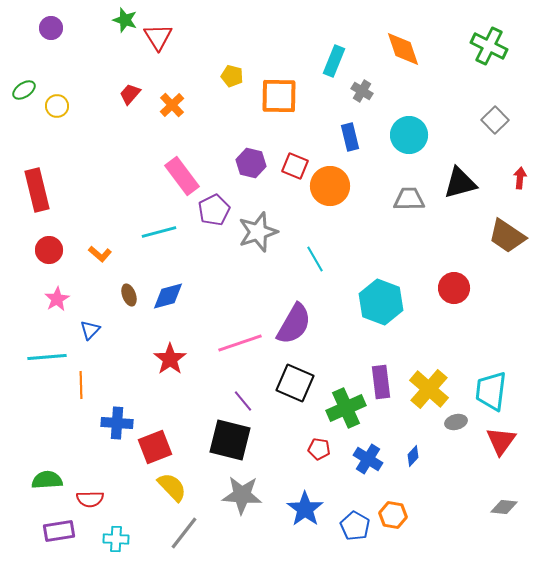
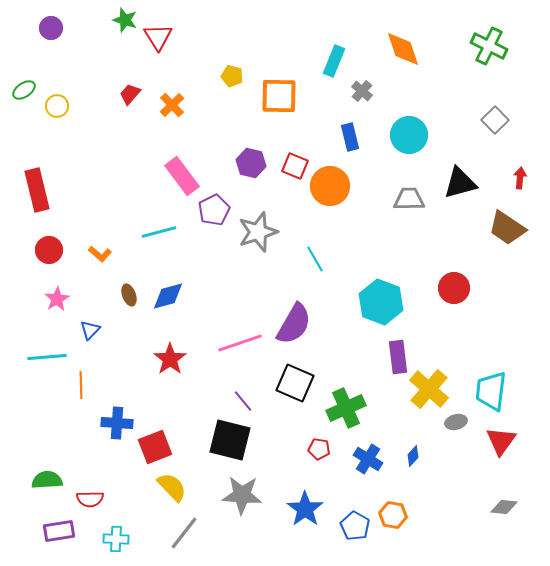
gray cross at (362, 91): rotated 10 degrees clockwise
brown trapezoid at (507, 236): moved 8 px up
purple rectangle at (381, 382): moved 17 px right, 25 px up
